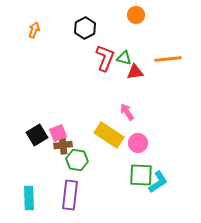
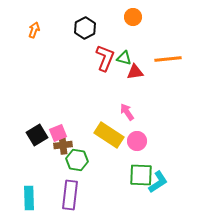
orange circle: moved 3 px left, 2 px down
pink circle: moved 1 px left, 2 px up
